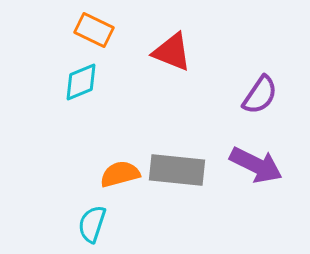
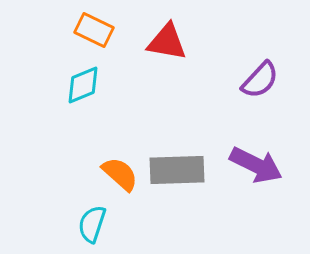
red triangle: moved 5 px left, 10 px up; rotated 12 degrees counterclockwise
cyan diamond: moved 2 px right, 3 px down
purple semicircle: moved 15 px up; rotated 9 degrees clockwise
gray rectangle: rotated 8 degrees counterclockwise
orange semicircle: rotated 57 degrees clockwise
